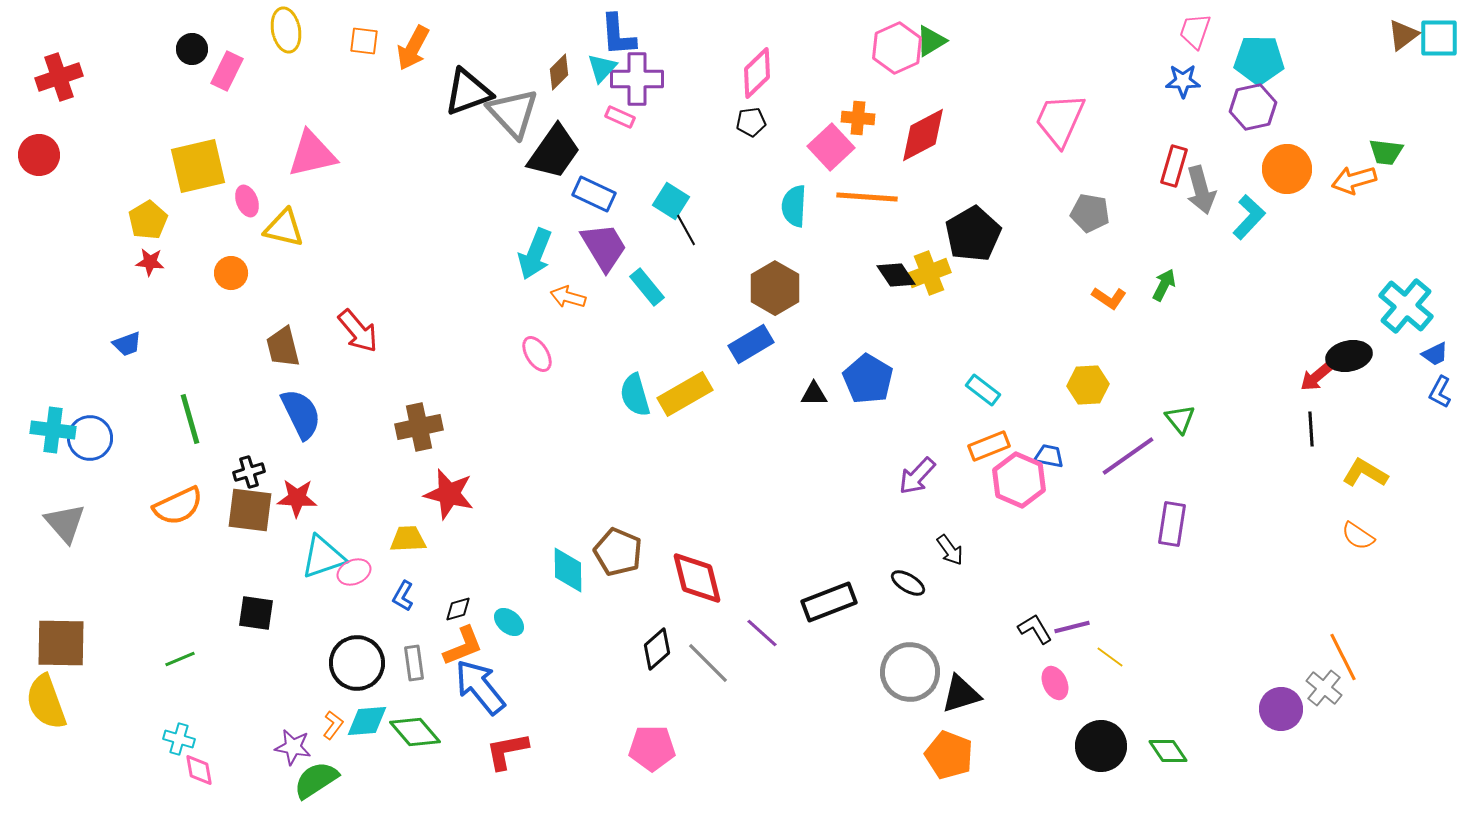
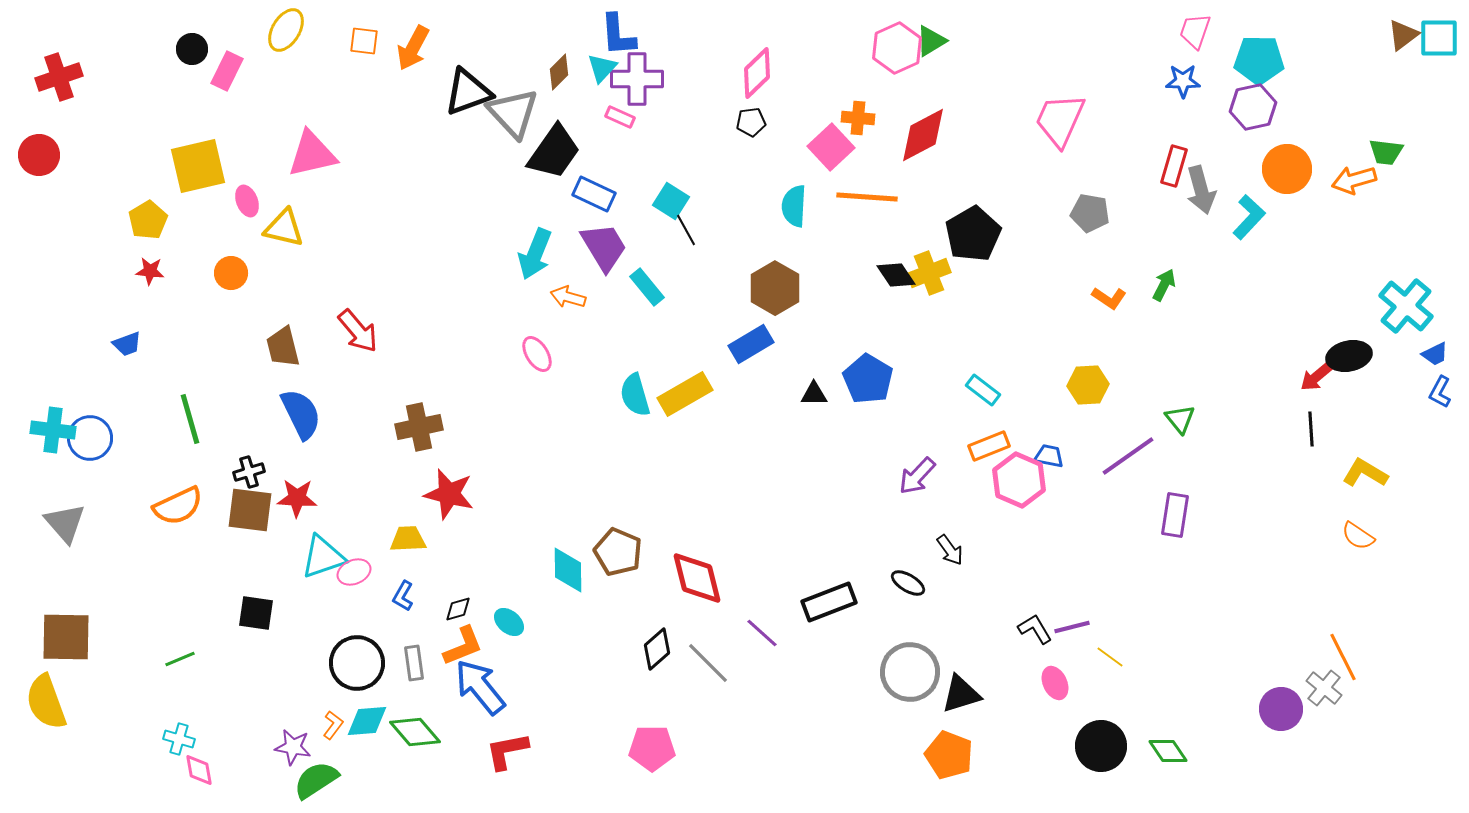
yellow ellipse at (286, 30): rotated 42 degrees clockwise
red star at (150, 262): moved 9 px down
purple rectangle at (1172, 524): moved 3 px right, 9 px up
brown square at (61, 643): moved 5 px right, 6 px up
